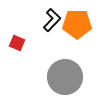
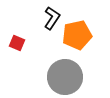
black L-shape: moved 2 px up; rotated 10 degrees counterclockwise
orange pentagon: moved 11 px down; rotated 12 degrees counterclockwise
